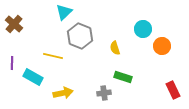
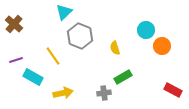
cyan circle: moved 3 px right, 1 px down
yellow line: rotated 42 degrees clockwise
purple line: moved 4 px right, 3 px up; rotated 72 degrees clockwise
green rectangle: rotated 48 degrees counterclockwise
red rectangle: rotated 36 degrees counterclockwise
